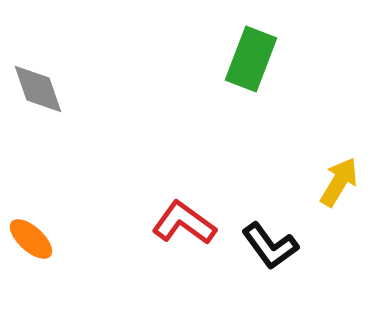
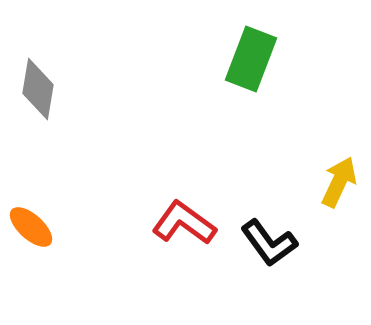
gray diamond: rotated 28 degrees clockwise
yellow arrow: rotated 6 degrees counterclockwise
orange ellipse: moved 12 px up
black L-shape: moved 1 px left, 3 px up
